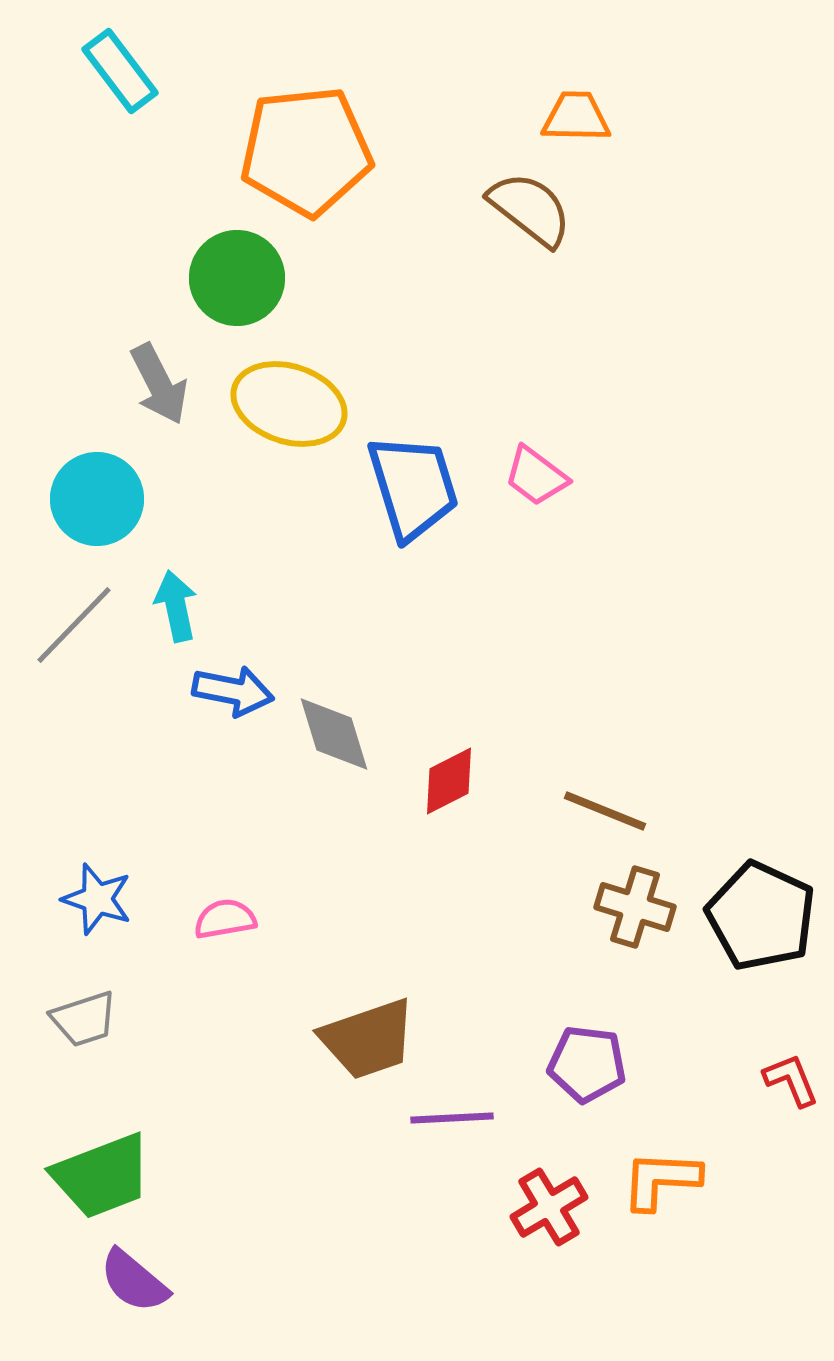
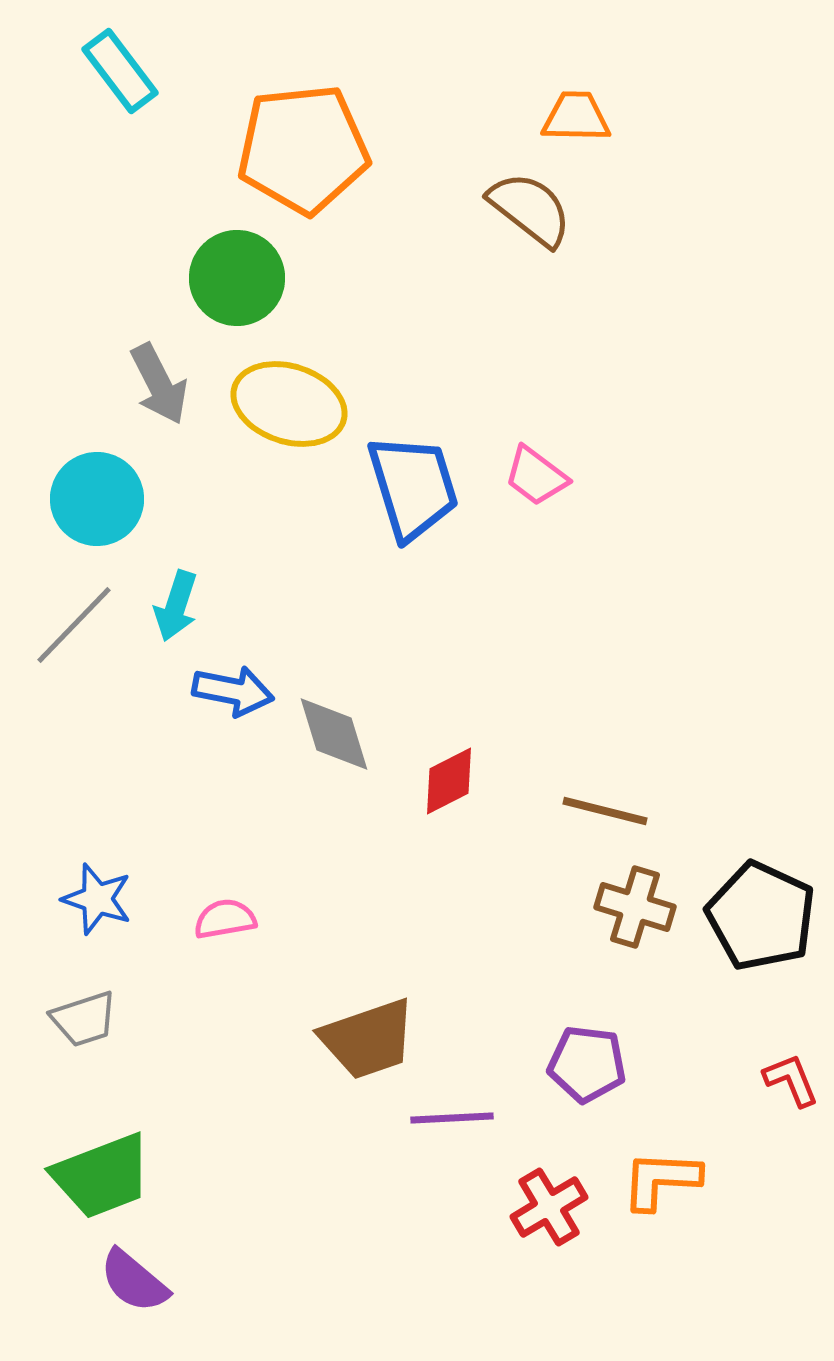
orange pentagon: moved 3 px left, 2 px up
cyan arrow: rotated 150 degrees counterclockwise
brown line: rotated 8 degrees counterclockwise
